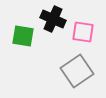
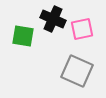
pink square: moved 1 px left, 3 px up; rotated 20 degrees counterclockwise
gray square: rotated 32 degrees counterclockwise
